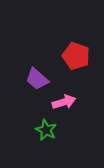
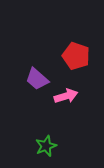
pink arrow: moved 2 px right, 6 px up
green star: moved 16 px down; rotated 25 degrees clockwise
